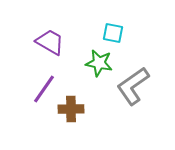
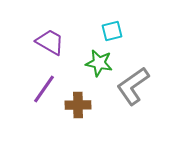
cyan square: moved 1 px left, 2 px up; rotated 25 degrees counterclockwise
brown cross: moved 7 px right, 4 px up
